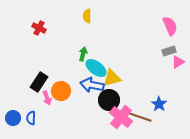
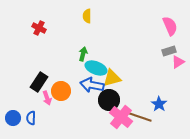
cyan ellipse: rotated 15 degrees counterclockwise
